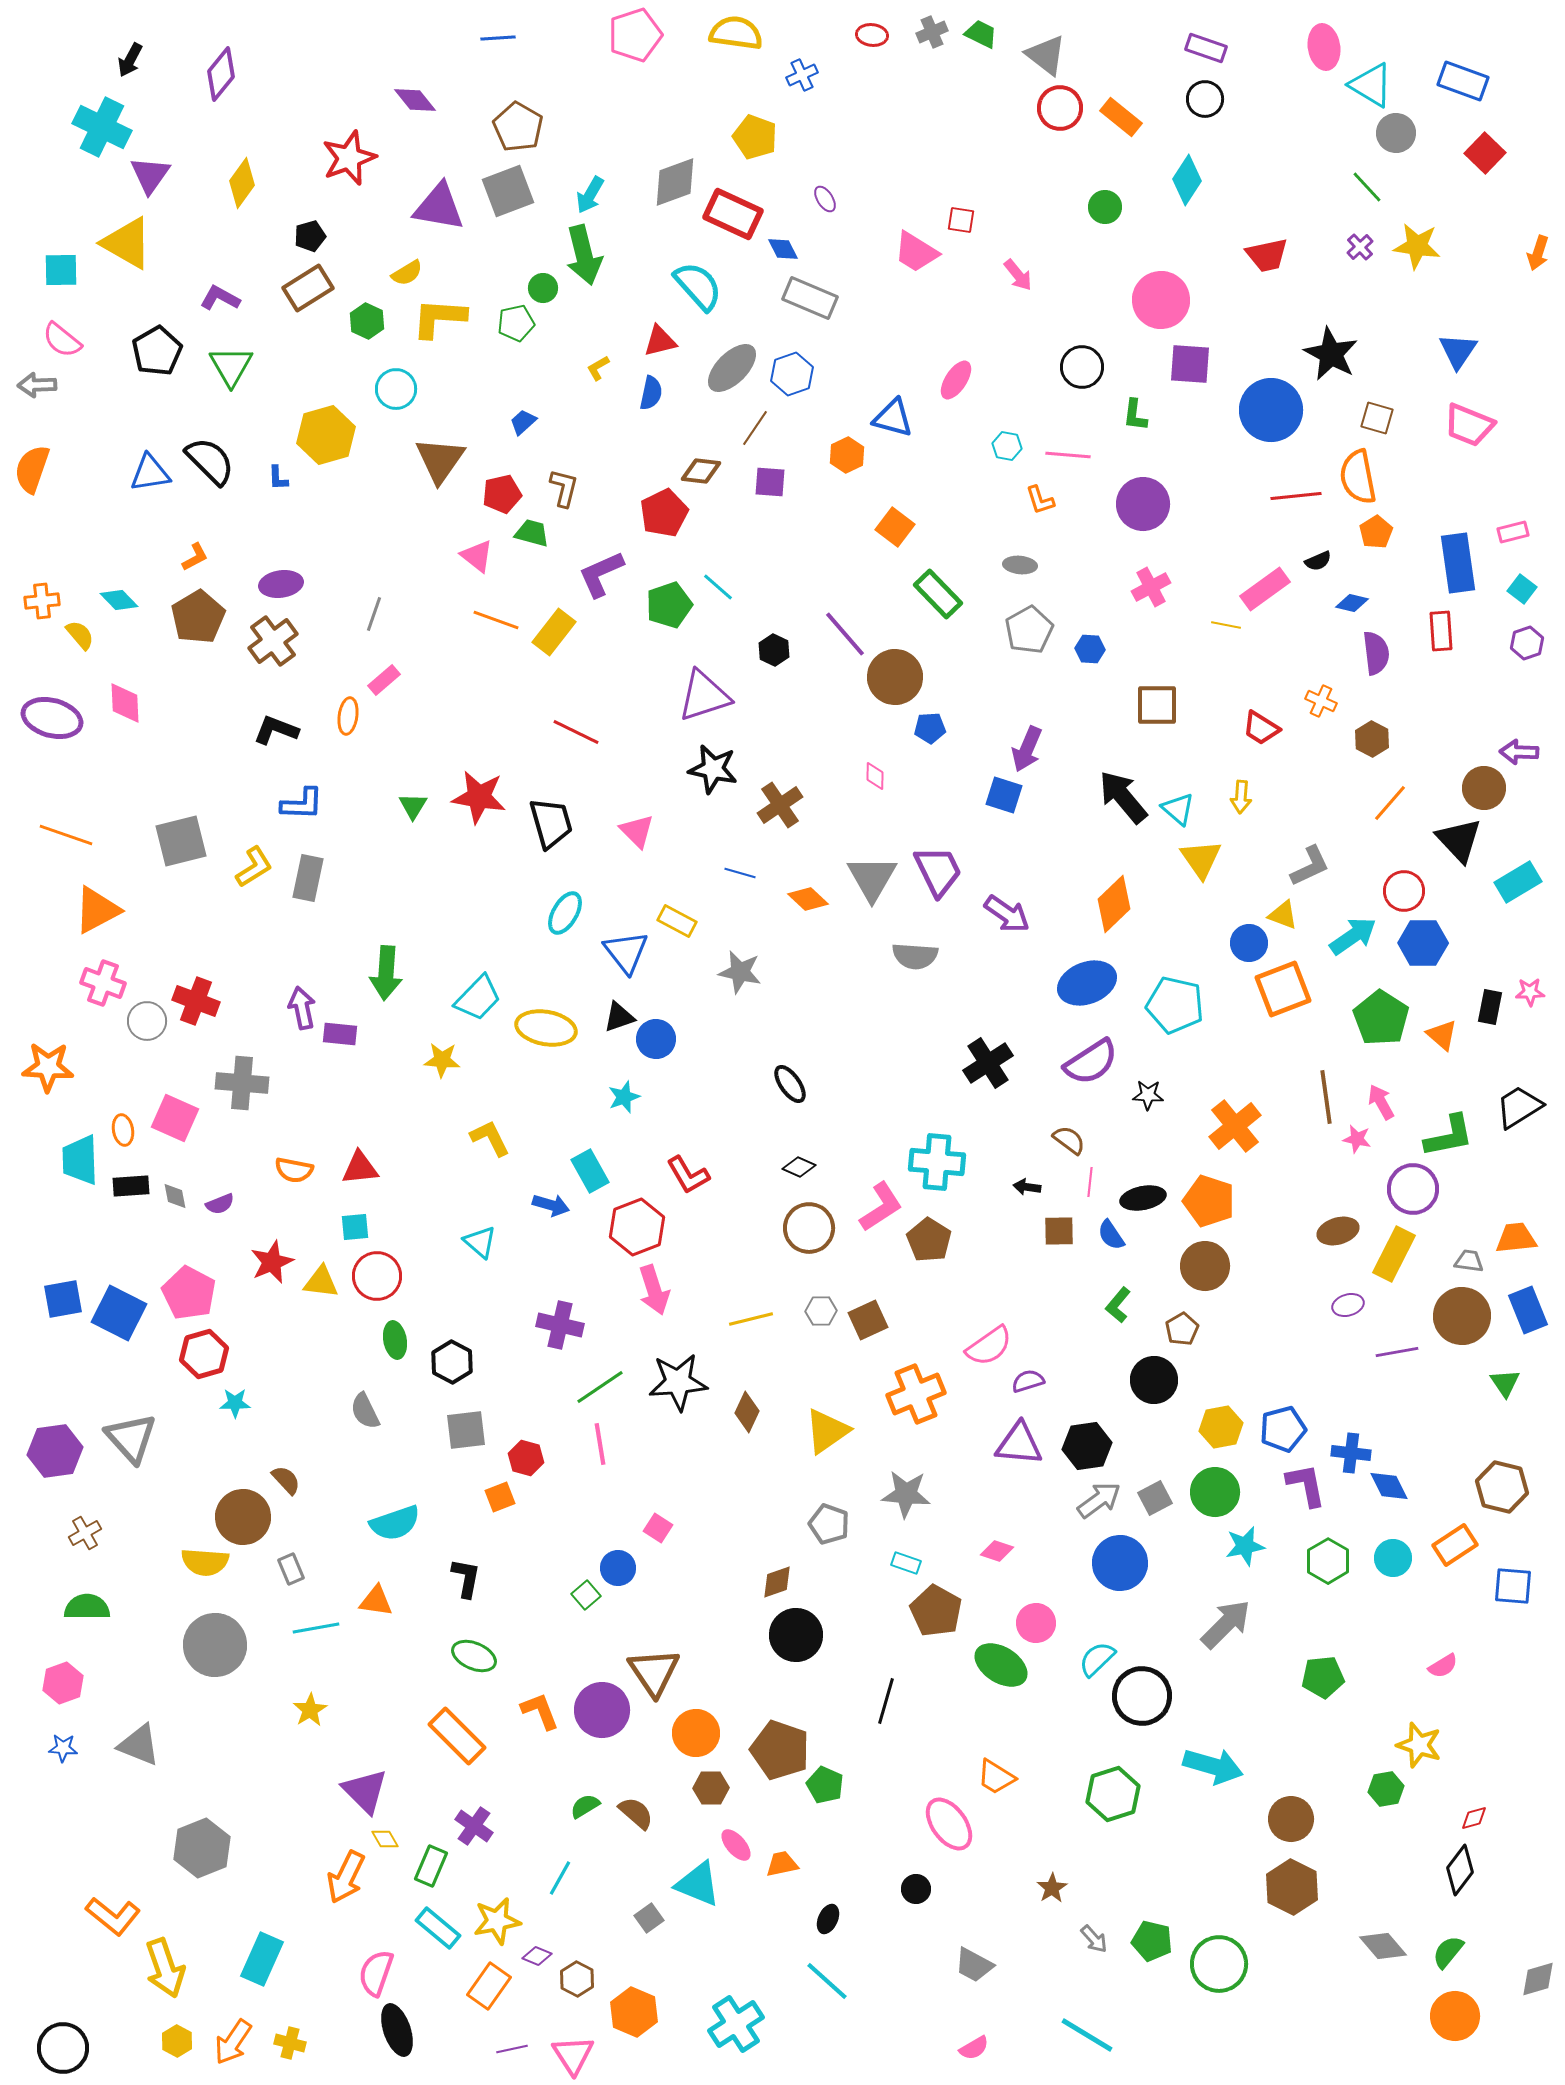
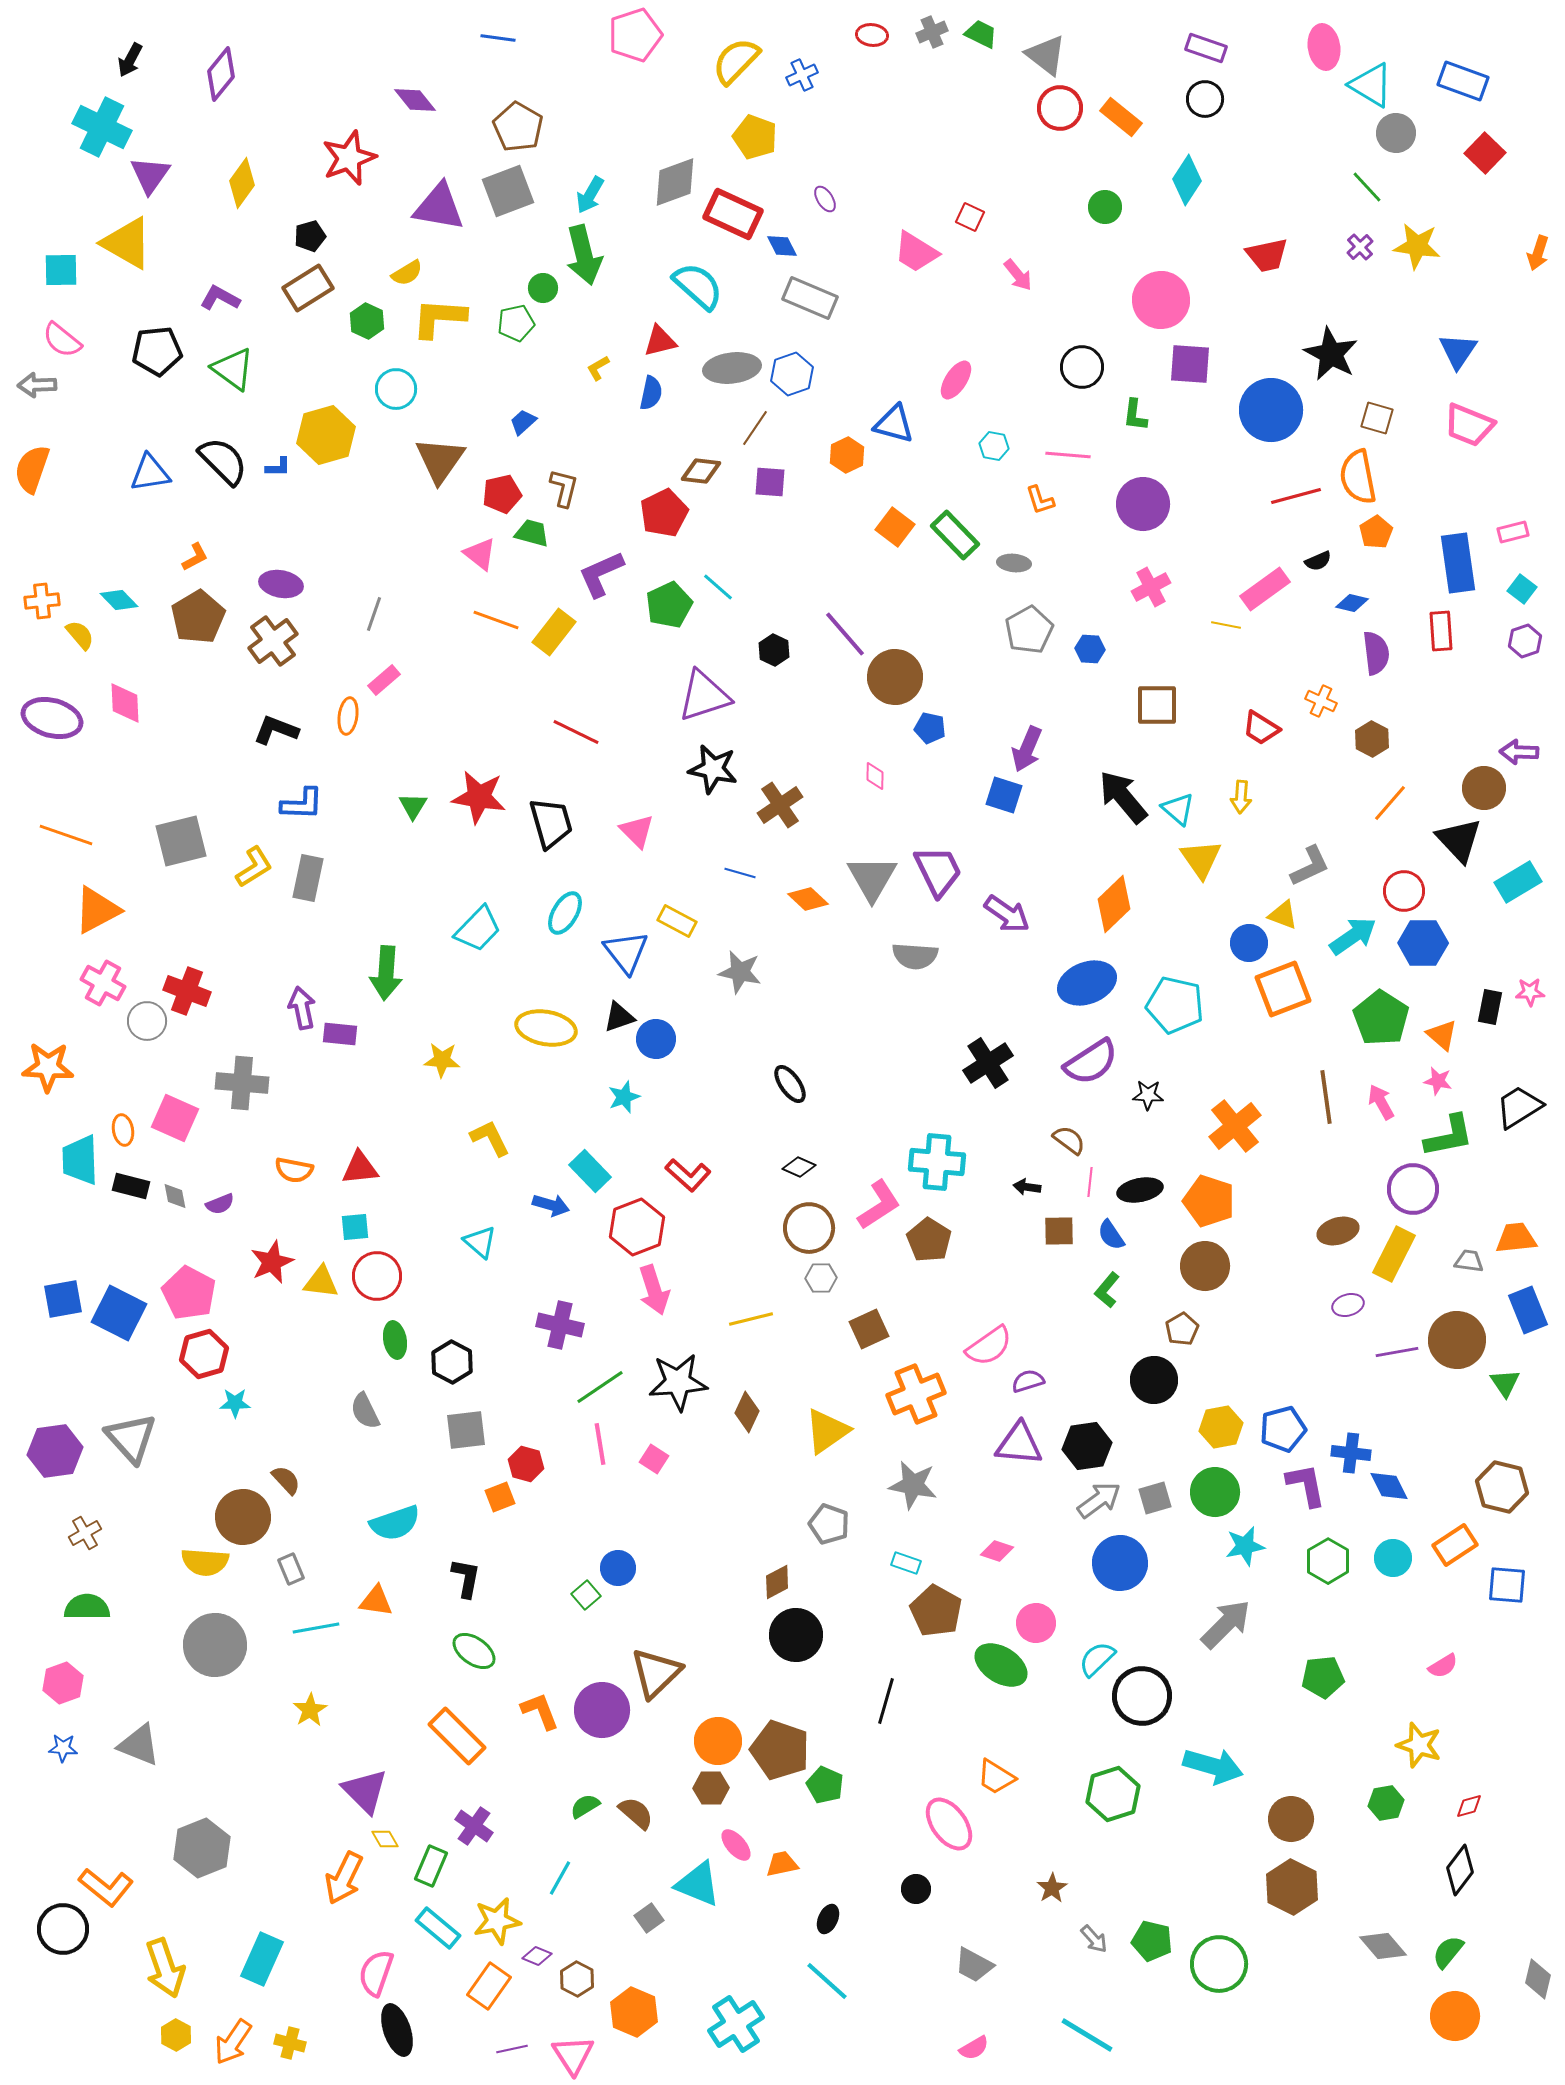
yellow semicircle at (736, 33): moved 28 px down; rotated 54 degrees counterclockwise
blue line at (498, 38): rotated 12 degrees clockwise
red square at (961, 220): moved 9 px right, 3 px up; rotated 16 degrees clockwise
blue diamond at (783, 249): moved 1 px left, 3 px up
cyan semicircle at (698, 286): rotated 6 degrees counterclockwise
black pentagon at (157, 351): rotated 24 degrees clockwise
green triangle at (231, 366): moved 2 px right, 3 px down; rotated 24 degrees counterclockwise
gray ellipse at (732, 368): rotated 38 degrees clockwise
blue triangle at (893, 418): moved 1 px right, 6 px down
cyan hexagon at (1007, 446): moved 13 px left
black semicircle at (210, 461): moved 13 px right
blue L-shape at (278, 478): moved 11 px up; rotated 88 degrees counterclockwise
red line at (1296, 496): rotated 9 degrees counterclockwise
pink triangle at (477, 556): moved 3 px right, 2 px up
gray ellipse at (1020, 565): moved 6 px left, 2 px up
purple ellipse at (281, 584): rotated 18 degrees clockwise
green rectangle at (938, 594): moved 17 px right, 59 px up
green pentagon at (669, 605): rotated 6 degrees counterclockwise
purple hexagon at (1527, 643): moved 2 px left, 2 px up
blue pentagon at (930, 728): rotated 16 degrees clockwise
pink cross at (103, 983): rotated 9 degrees clockwise
cyan trapezoid at (478, 998): moved 69 px up
red cross at (196, 1001): moved 9 px left, 10 px up
pink star at (1357, 1139): moved 81 px right, 58 px up
cyan rectangle at (590, 1171): rotated 15 degrees counterclockwise
red L-shape at (688, 1175): rotated 18 degrees counterclockwise
black rectangle at (131, 1186): rotated 18 degrees clockwise
black ellipse at (1143, 1198): moved 3 px left, 8 px up
pink L-shape at (881, 1207): moved 2 px left, 2 px up
green L-shape at (1118, 1305): moved 11 px left, 15 px up
gray hexagon at (821, 1311): moved 33 px up
brown circle at (1462, 1316): moved 5 px left, 24 px down
brown square at (868, 1320): moved 1 px right, 9 px down
red hexagon at (526, 1458): moved 6 px down
gray star at (906, 1494): moved 7 px right, 9 px up; rotated 6 degrees clockwise
gray square at (1155, 1498): rotated 12 degrees clockwise
pink square at (658, 1528): moved 4 px left, 69 px up
brown diamond at (777, 1582): rotated 9 degrees counterclockwise
blue square at (1513, 1586): moved 6 px left, 1 px up
green ellipse at (474, 1656): moved 5 px up; rotated 12 degrees clockwise
brown triangle at (654, 1672): moved 2 px right, 1 px down; rotated 20 degrees clockwise
orange circle at (696, 1733): moved 22 px right, 8 px down
green hexagon at (1386, 1789): moved 14 px down
red diamond at (1474, 1818): moved 5 px left, 12 px up
orange arrow at (346, 1877): moved 2 px left, 1 px down
orange L-shape at (113, 1916): moved 7 px left, 29 px up
gray diamond at (1538, 1979): rotated 60 degrees counterclockwise
yellow hexagon at (177, 2041): moved 1 px left, 6 px up
black circle at (63, 2048): moved 119 px up
